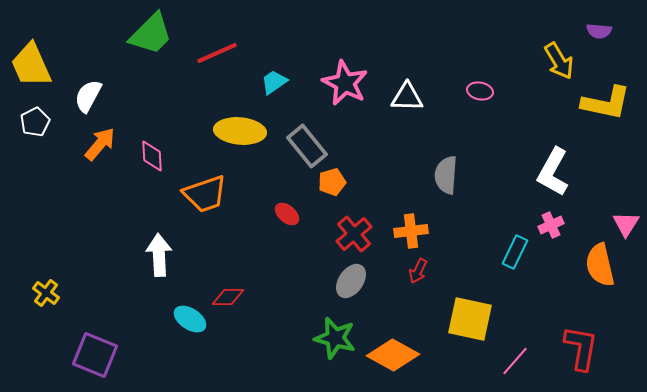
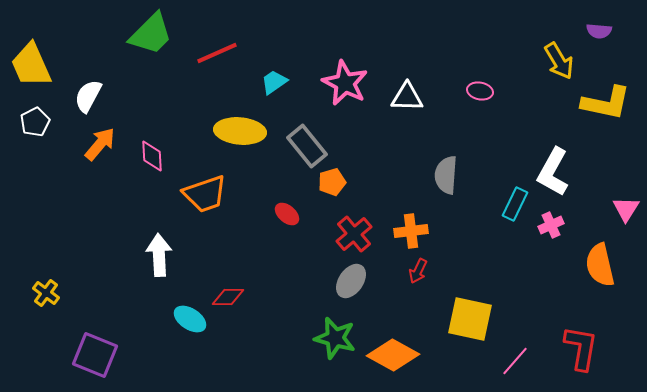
pink triangle: moved 15 px up
cyan rectangle: moved 48 px up
